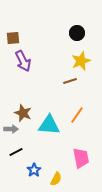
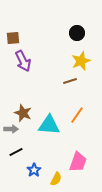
pink trapezoid: moved 3 px left, 4 px down; rotated 30 degrees clockwise
